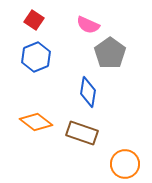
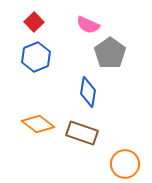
red square: moved 2 px down; rotated 12 degrees clockwise
orange diamond: moved 2 px right, 2 px down
